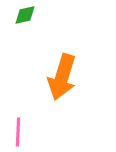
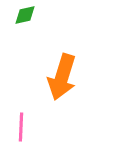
pink line: moved 3 px right, 5 px up
